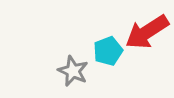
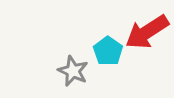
cyan pentagon: rotated 16 degrees counterclockwise
